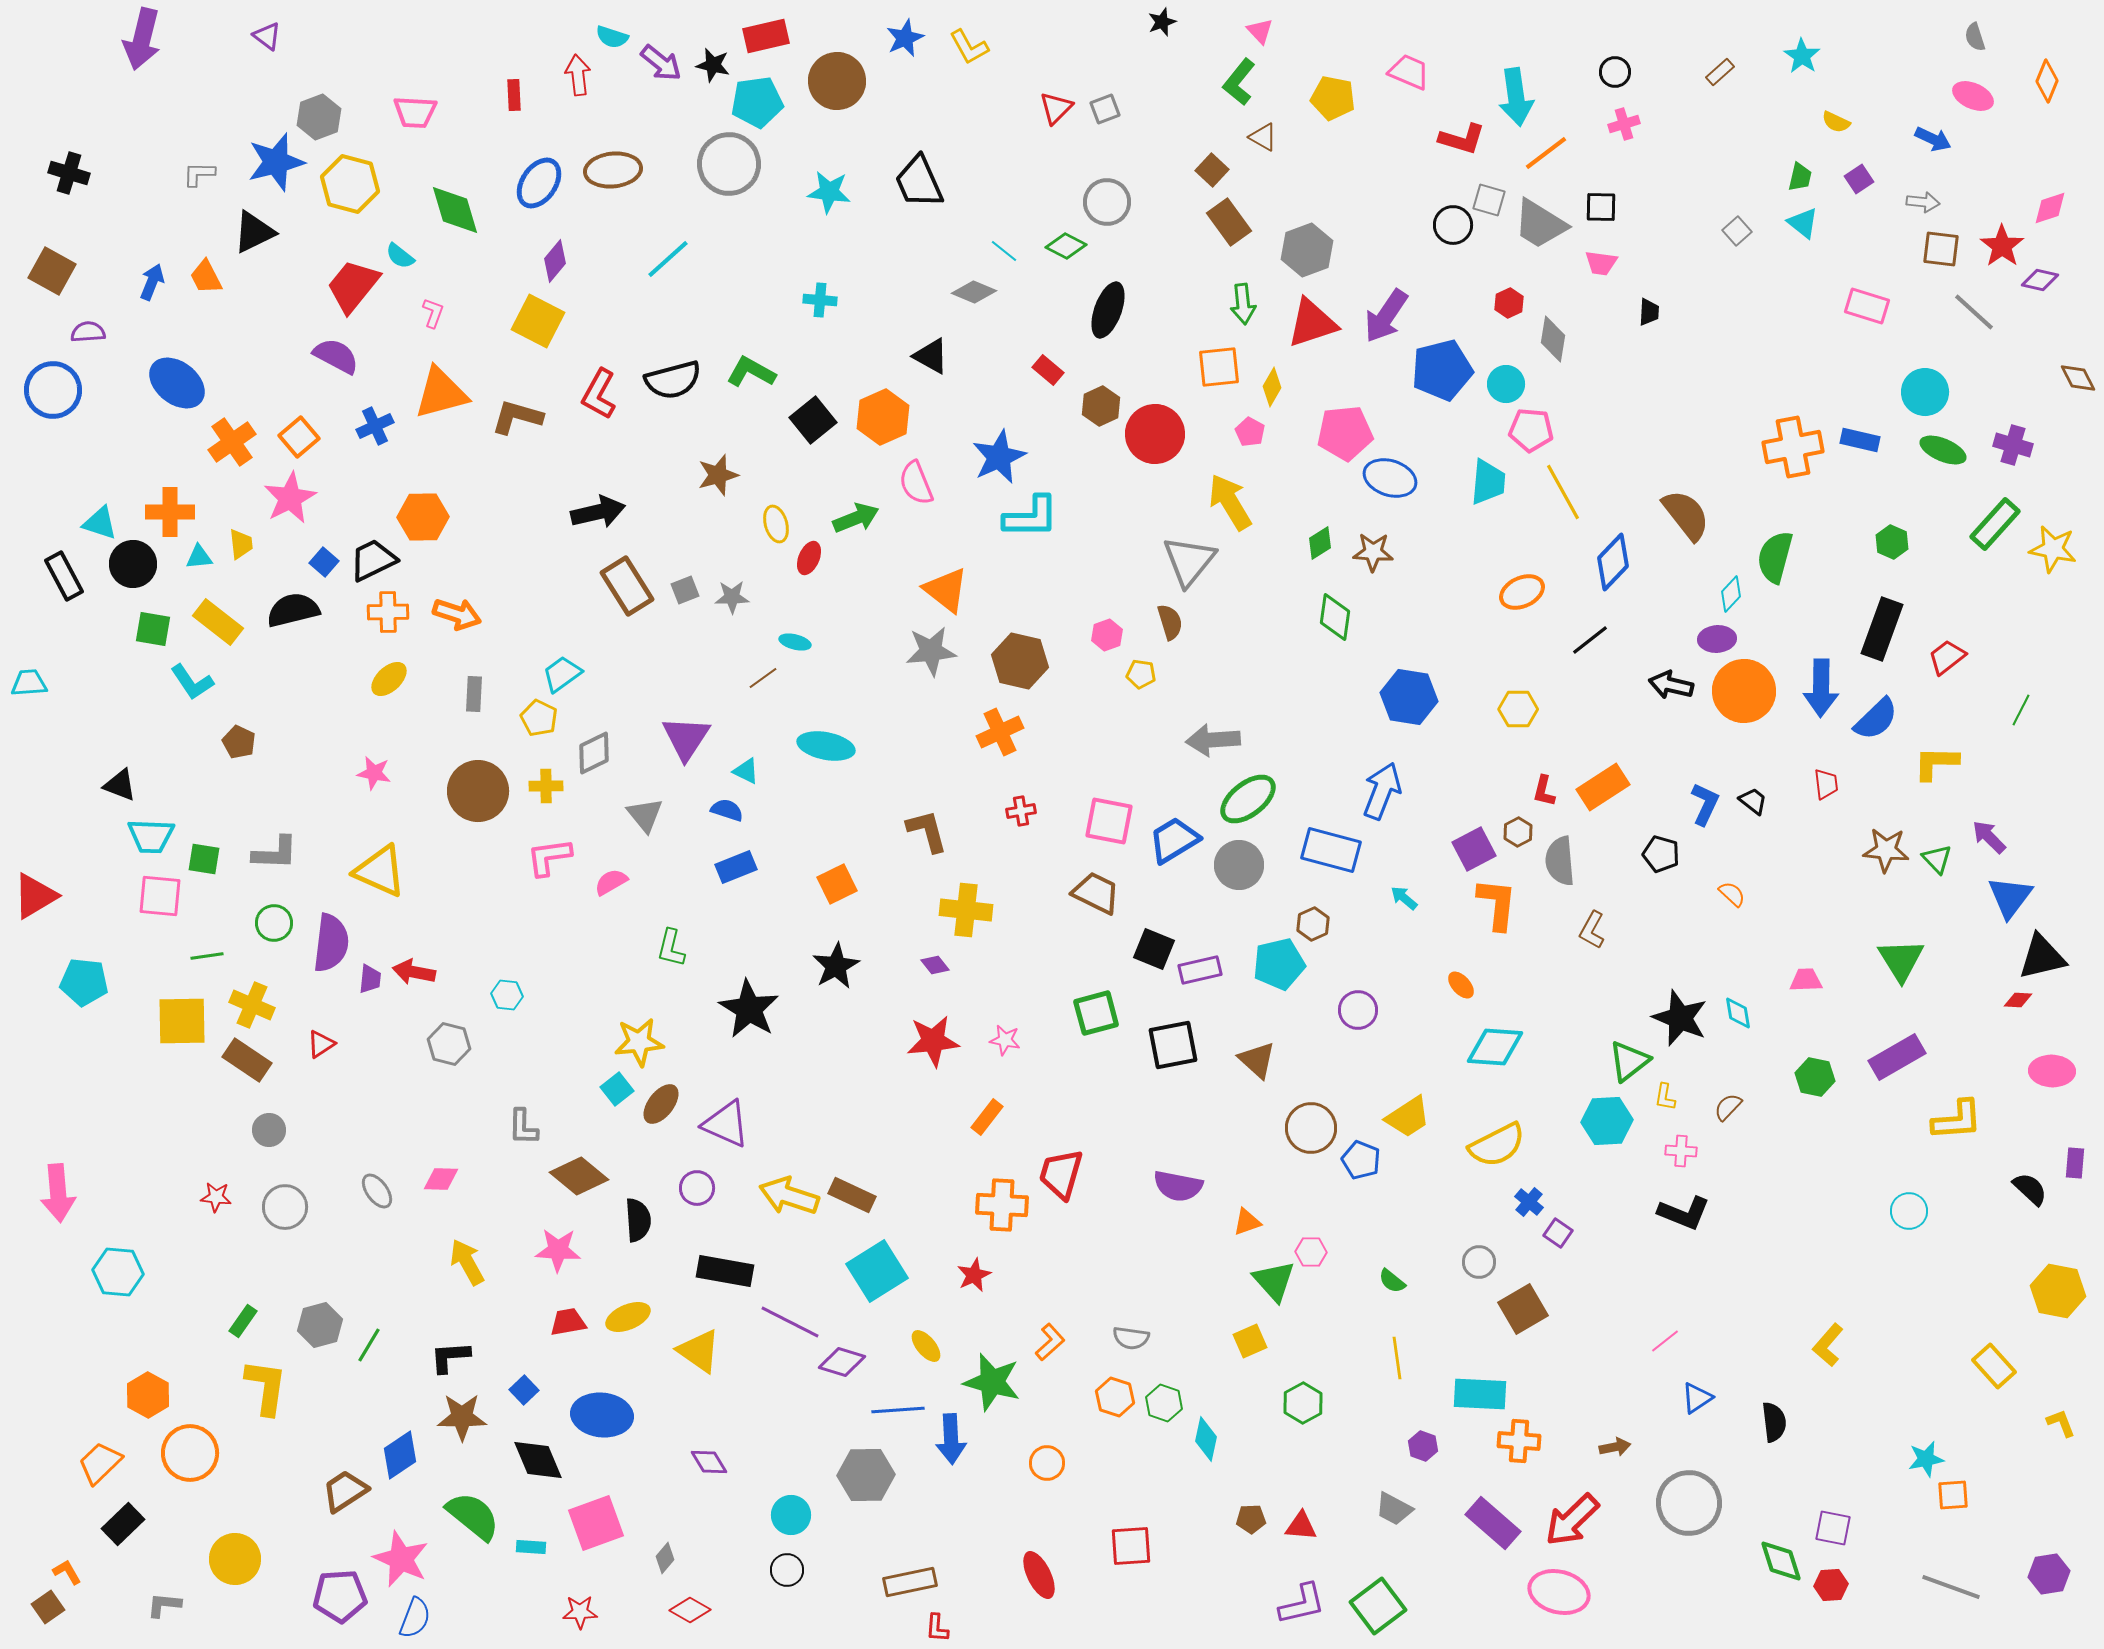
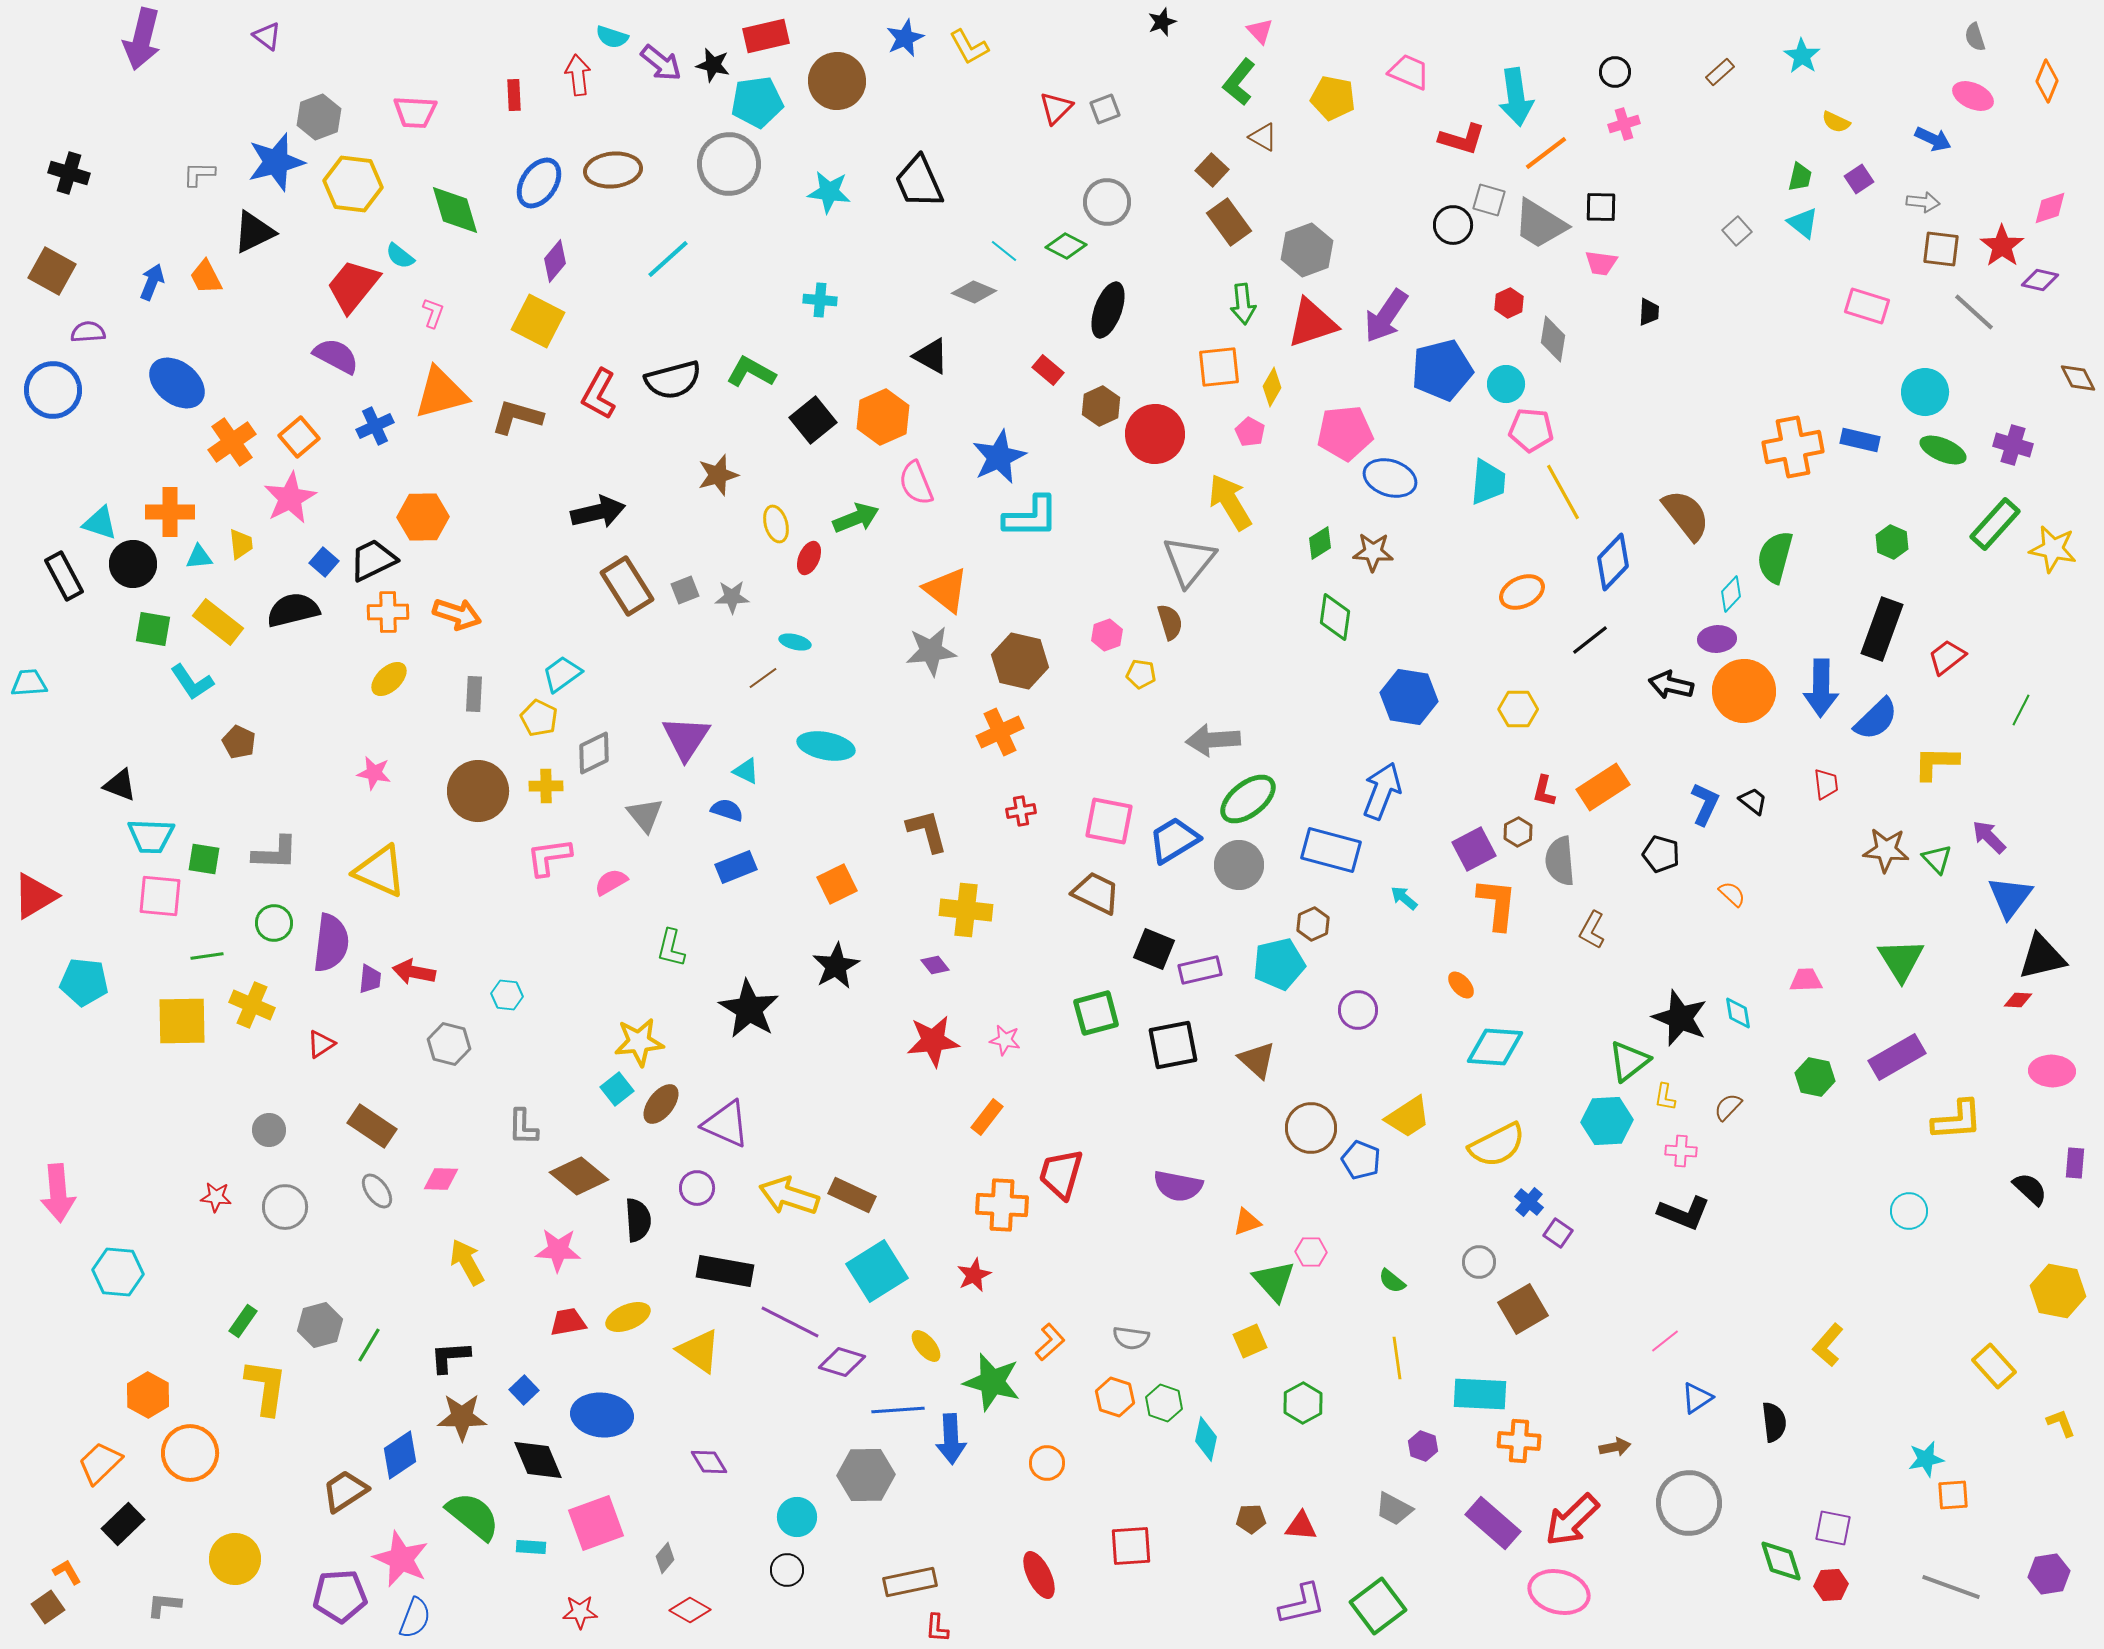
yellow hexagon at (350, 184): moved 3 px right; rotated 8 degrees counterclockwise
brown rectangle at (247, 1060): moved 125 px right, 66 px down
cyan circle at (791, 1515): moved 6 px right, 2 px down
